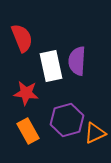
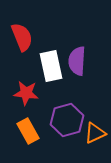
red semicircle: moved 1 px up
